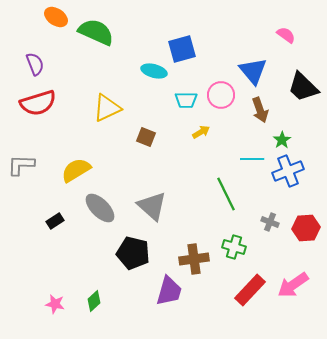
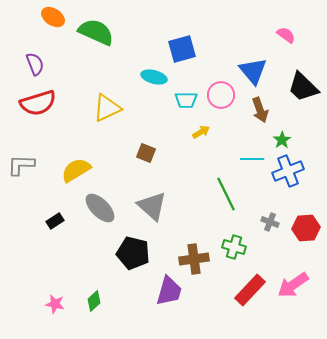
orange ellipse: moved 3 px left
cyan ellipse: moved 6 px down
brown square: moved 16 px down
